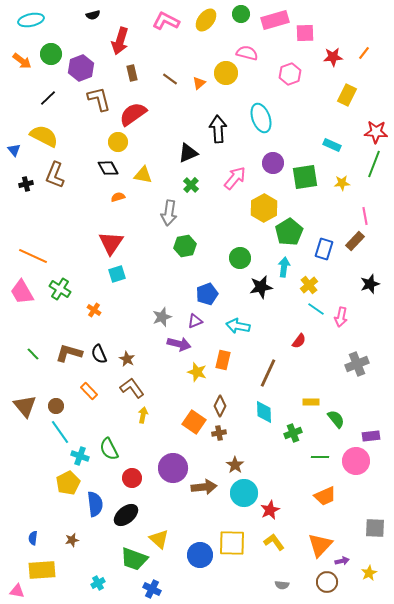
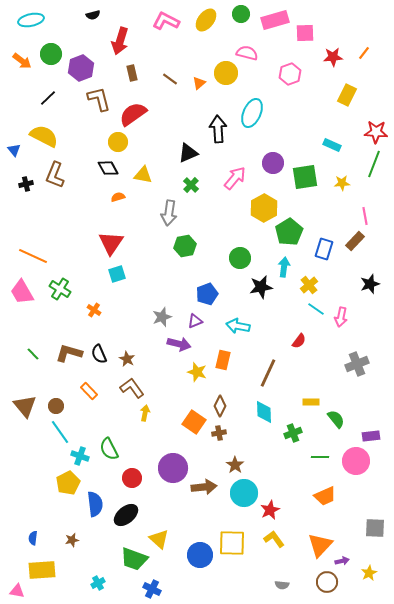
cyan ellipse at (261, 118): moved 9 px left, 5 px up; rotated 44 degrees clockwise
yellow arrow at (143, 415): moved 2 px right, 2 px up
yellow L-shape at (274, 542): moved 3 px up
